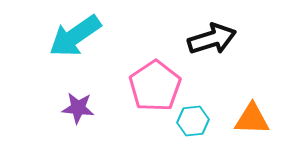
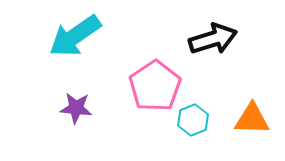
black arrow: moved 1 px right
purple star: moved 2 px left
cyan hexagon: moved 1 px up; rotated 16 degrees counterclockwise
